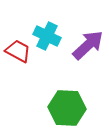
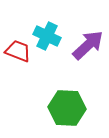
red trapezoid: rotated 8 degrees counterclockwise
